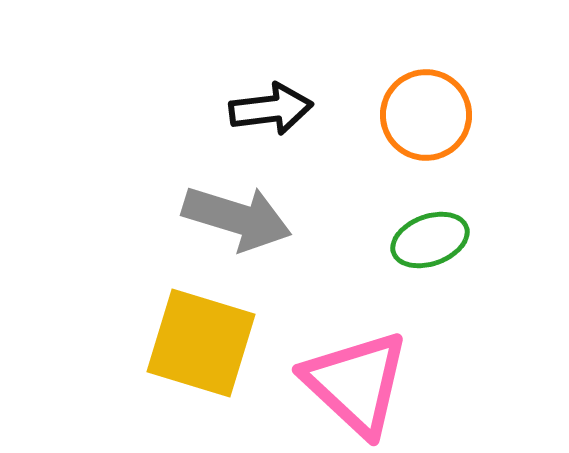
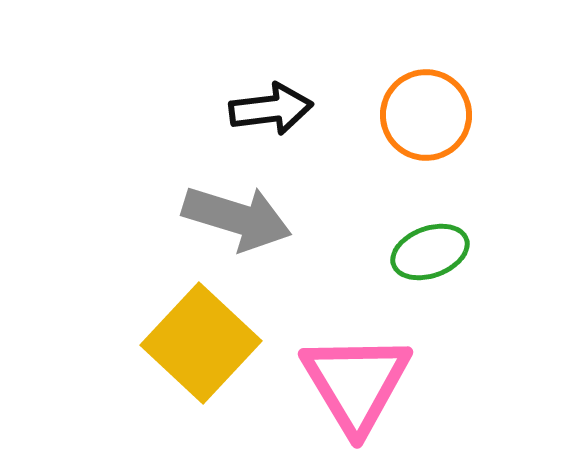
green ellipse: moved 12 px down
yellow square: rotated 26 degrees clockwise
pink triangle: rotated 16 degrees clockwise
